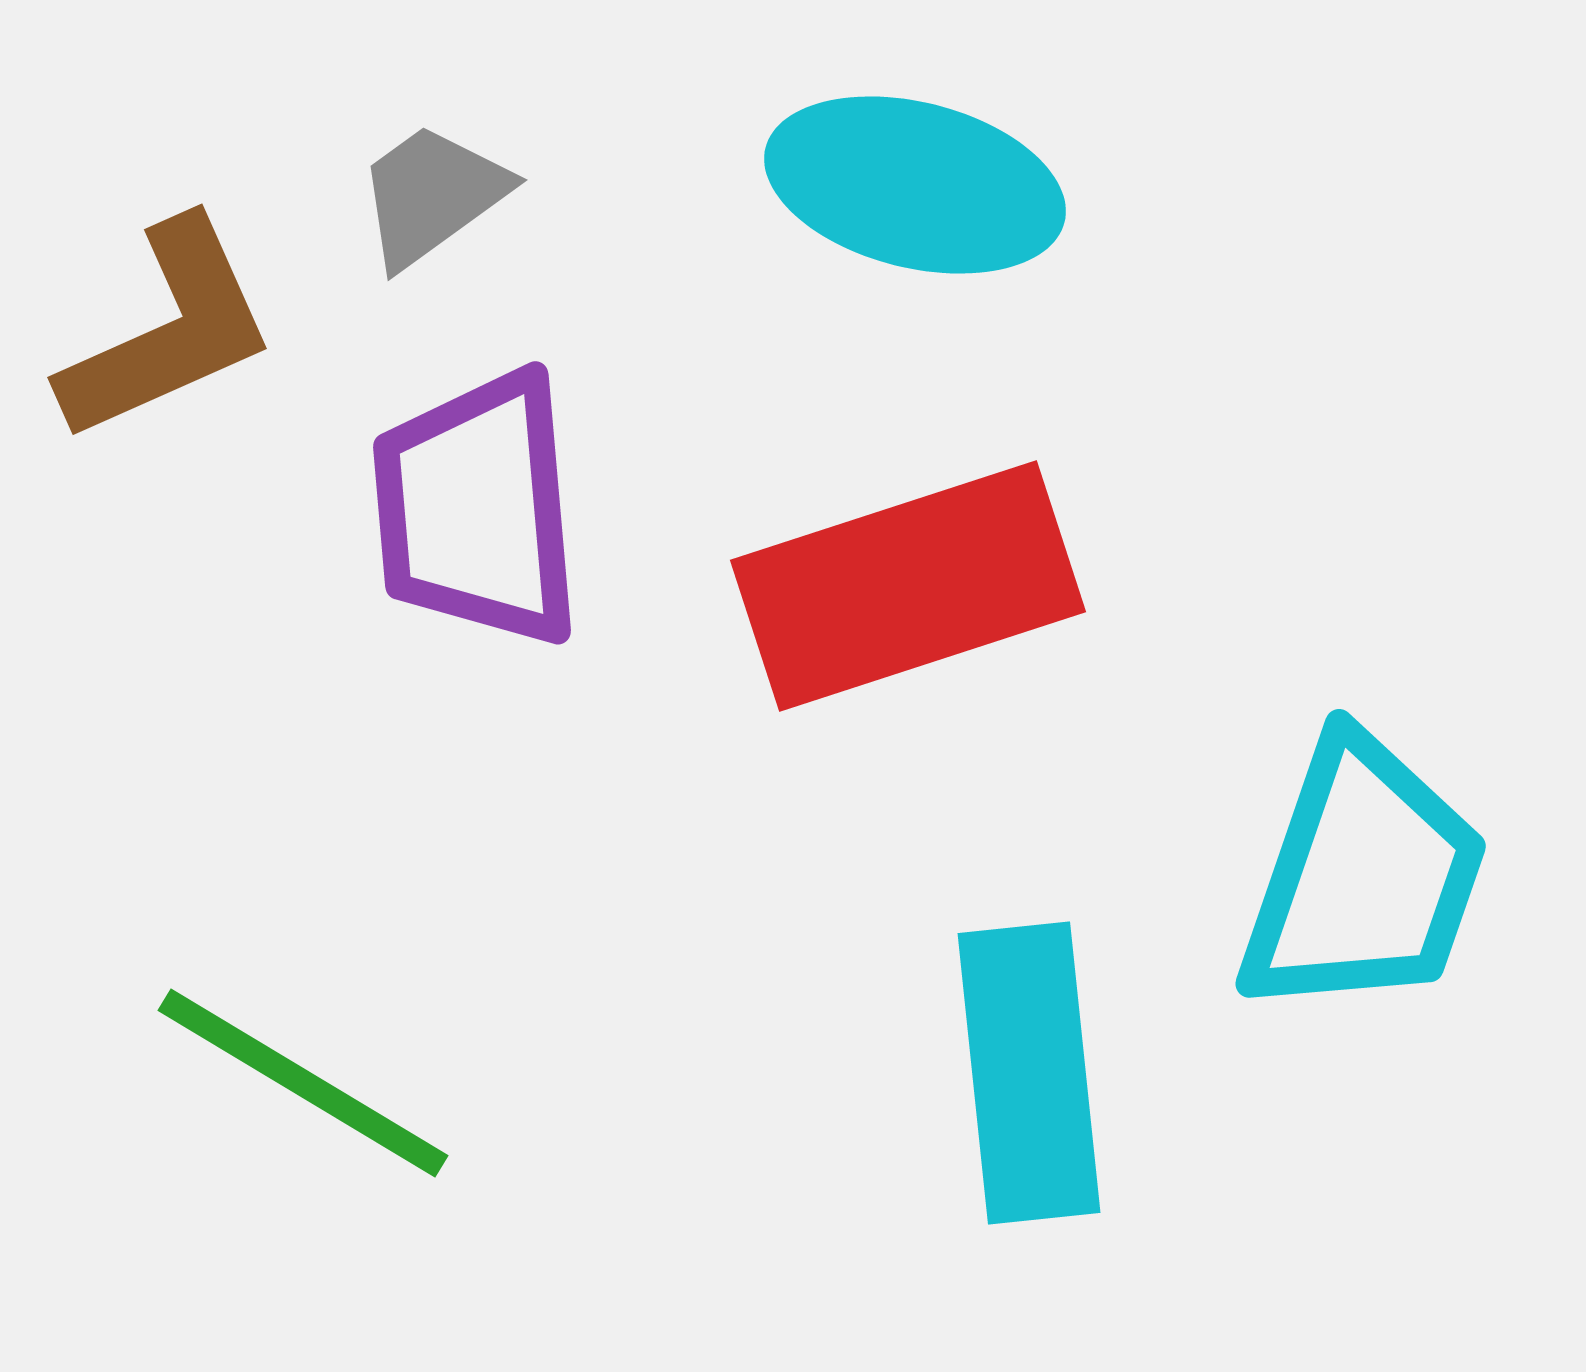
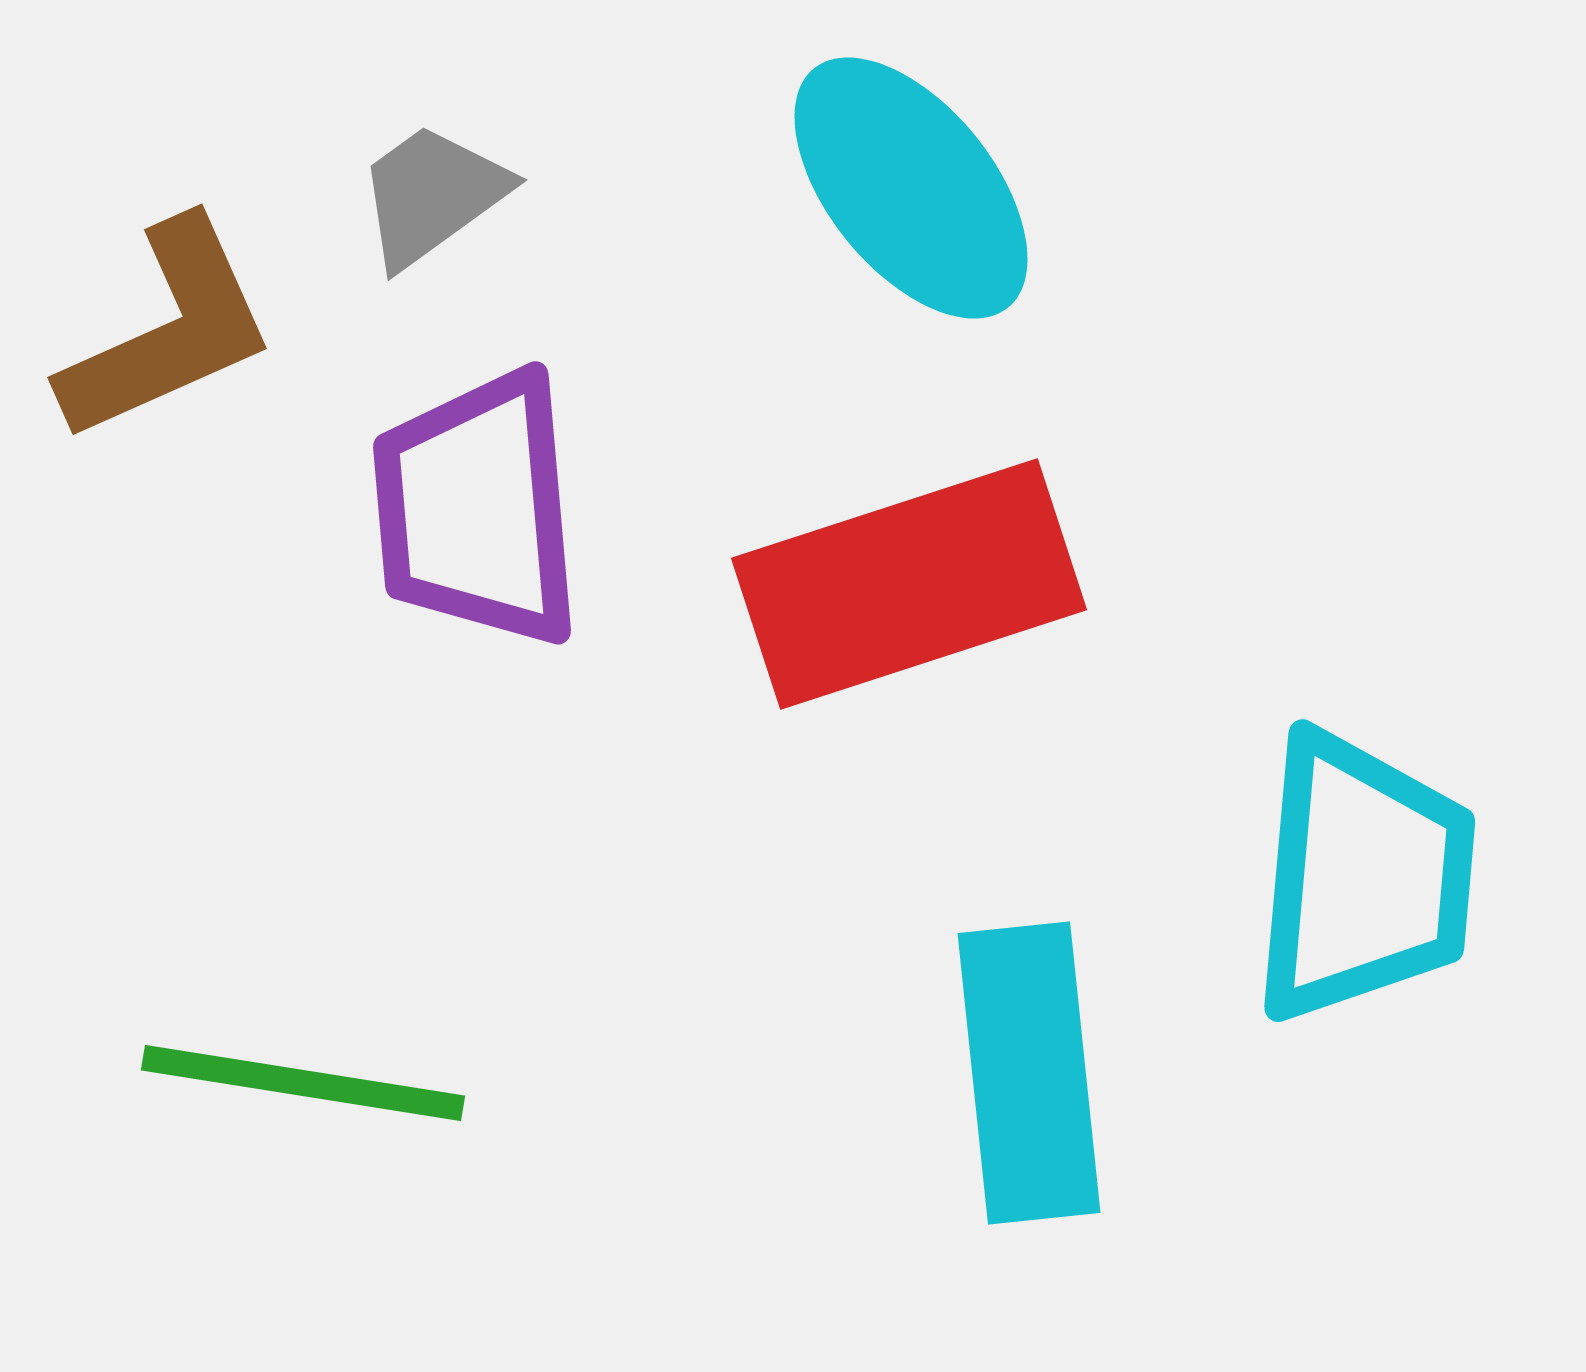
cyan ellipse: moved 4 px left, 3 px down; rotated 37 degrees clockwise
red rectangle: moved 1 px right, 2 px up
cyan trapezoid: rotated 14 degrees counterclockwise
green line: rotated 22 degrees counterclockwise
